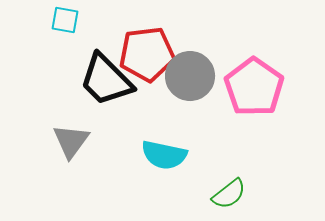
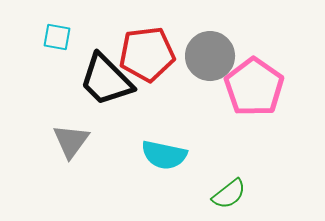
cyan square: moved 8 px left, 17 px down
gray circle: moved 20 px right, 20 px up
